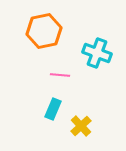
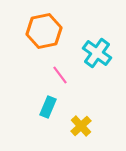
cyan cross: rotated 16 degrees clockwise
pink line: rotated 48 degrees clockwise
cyan rectangle: moved 5 px left, 2 px up
